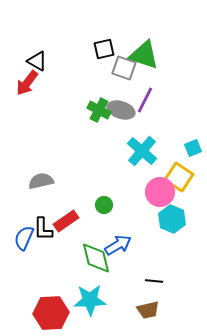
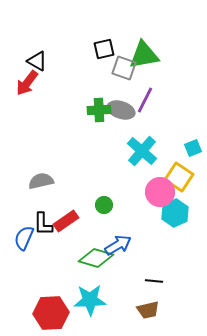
green triangle: rotated 28 degrees counterclockwise
green cross: rotated 30 degrees counterclockwise
cyan hexagon: moved 3 px right, 6 px up; rotated 12 degrees clockwise
black L-shape: moved 5 px up
green diamond: rotated 60 degrees counterclockwise
